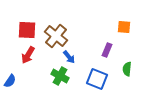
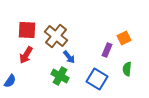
orange square: moved 11 px down; rotated 32 degrees counterclockwise
red arrow: moved 2 px left
blue square: rotated 10 degrees clockwise
